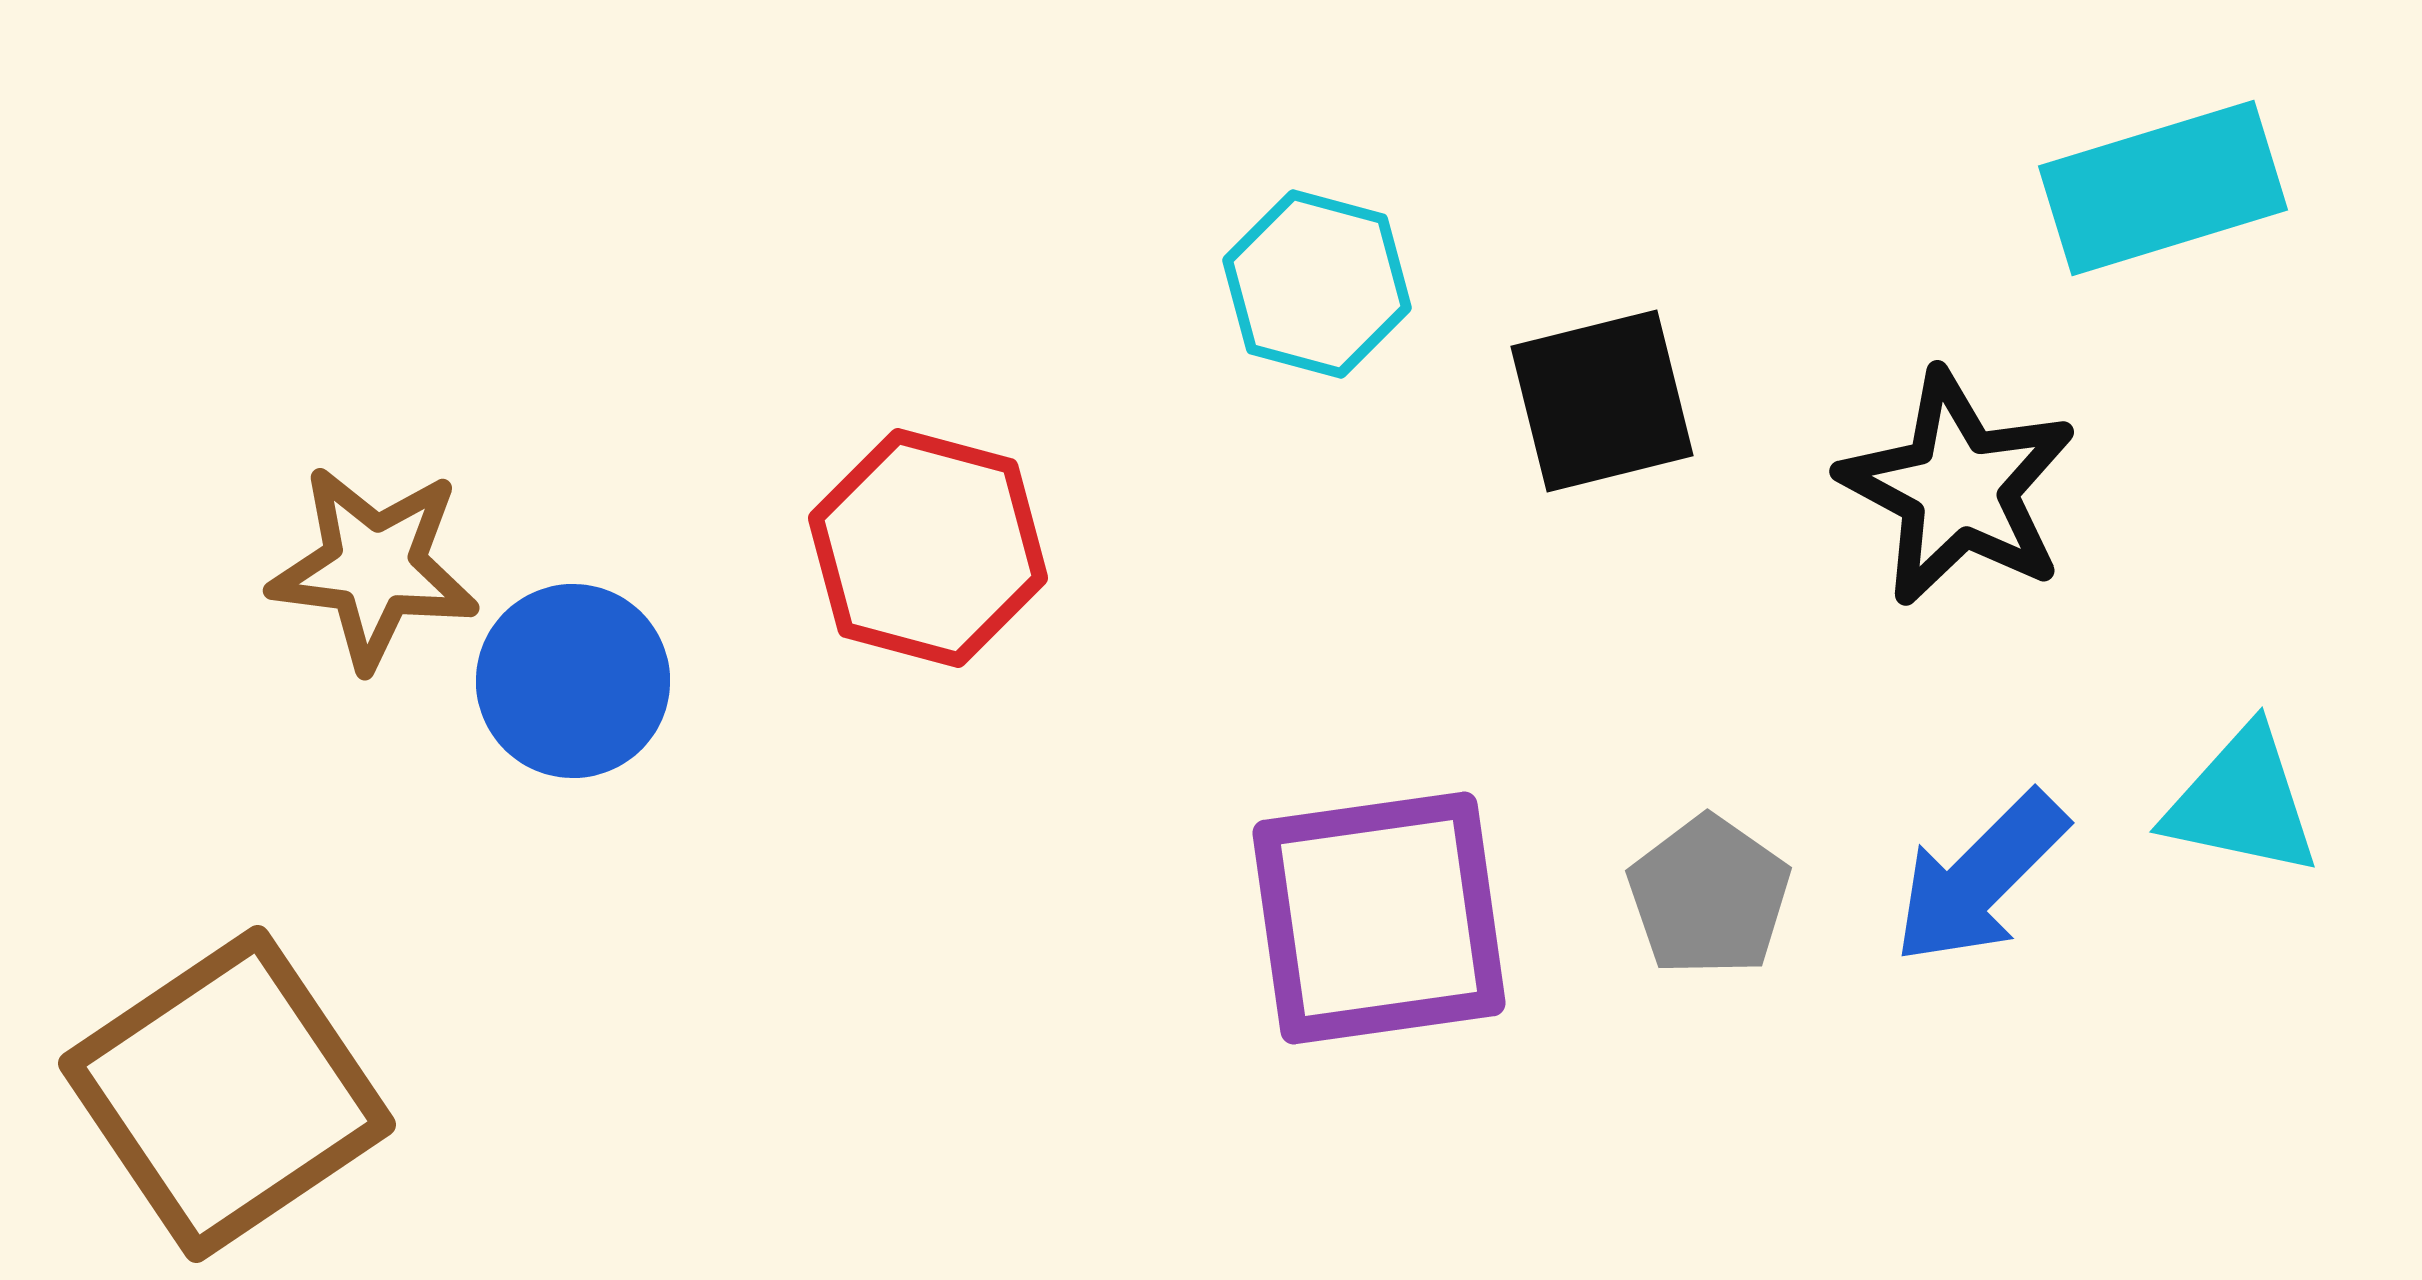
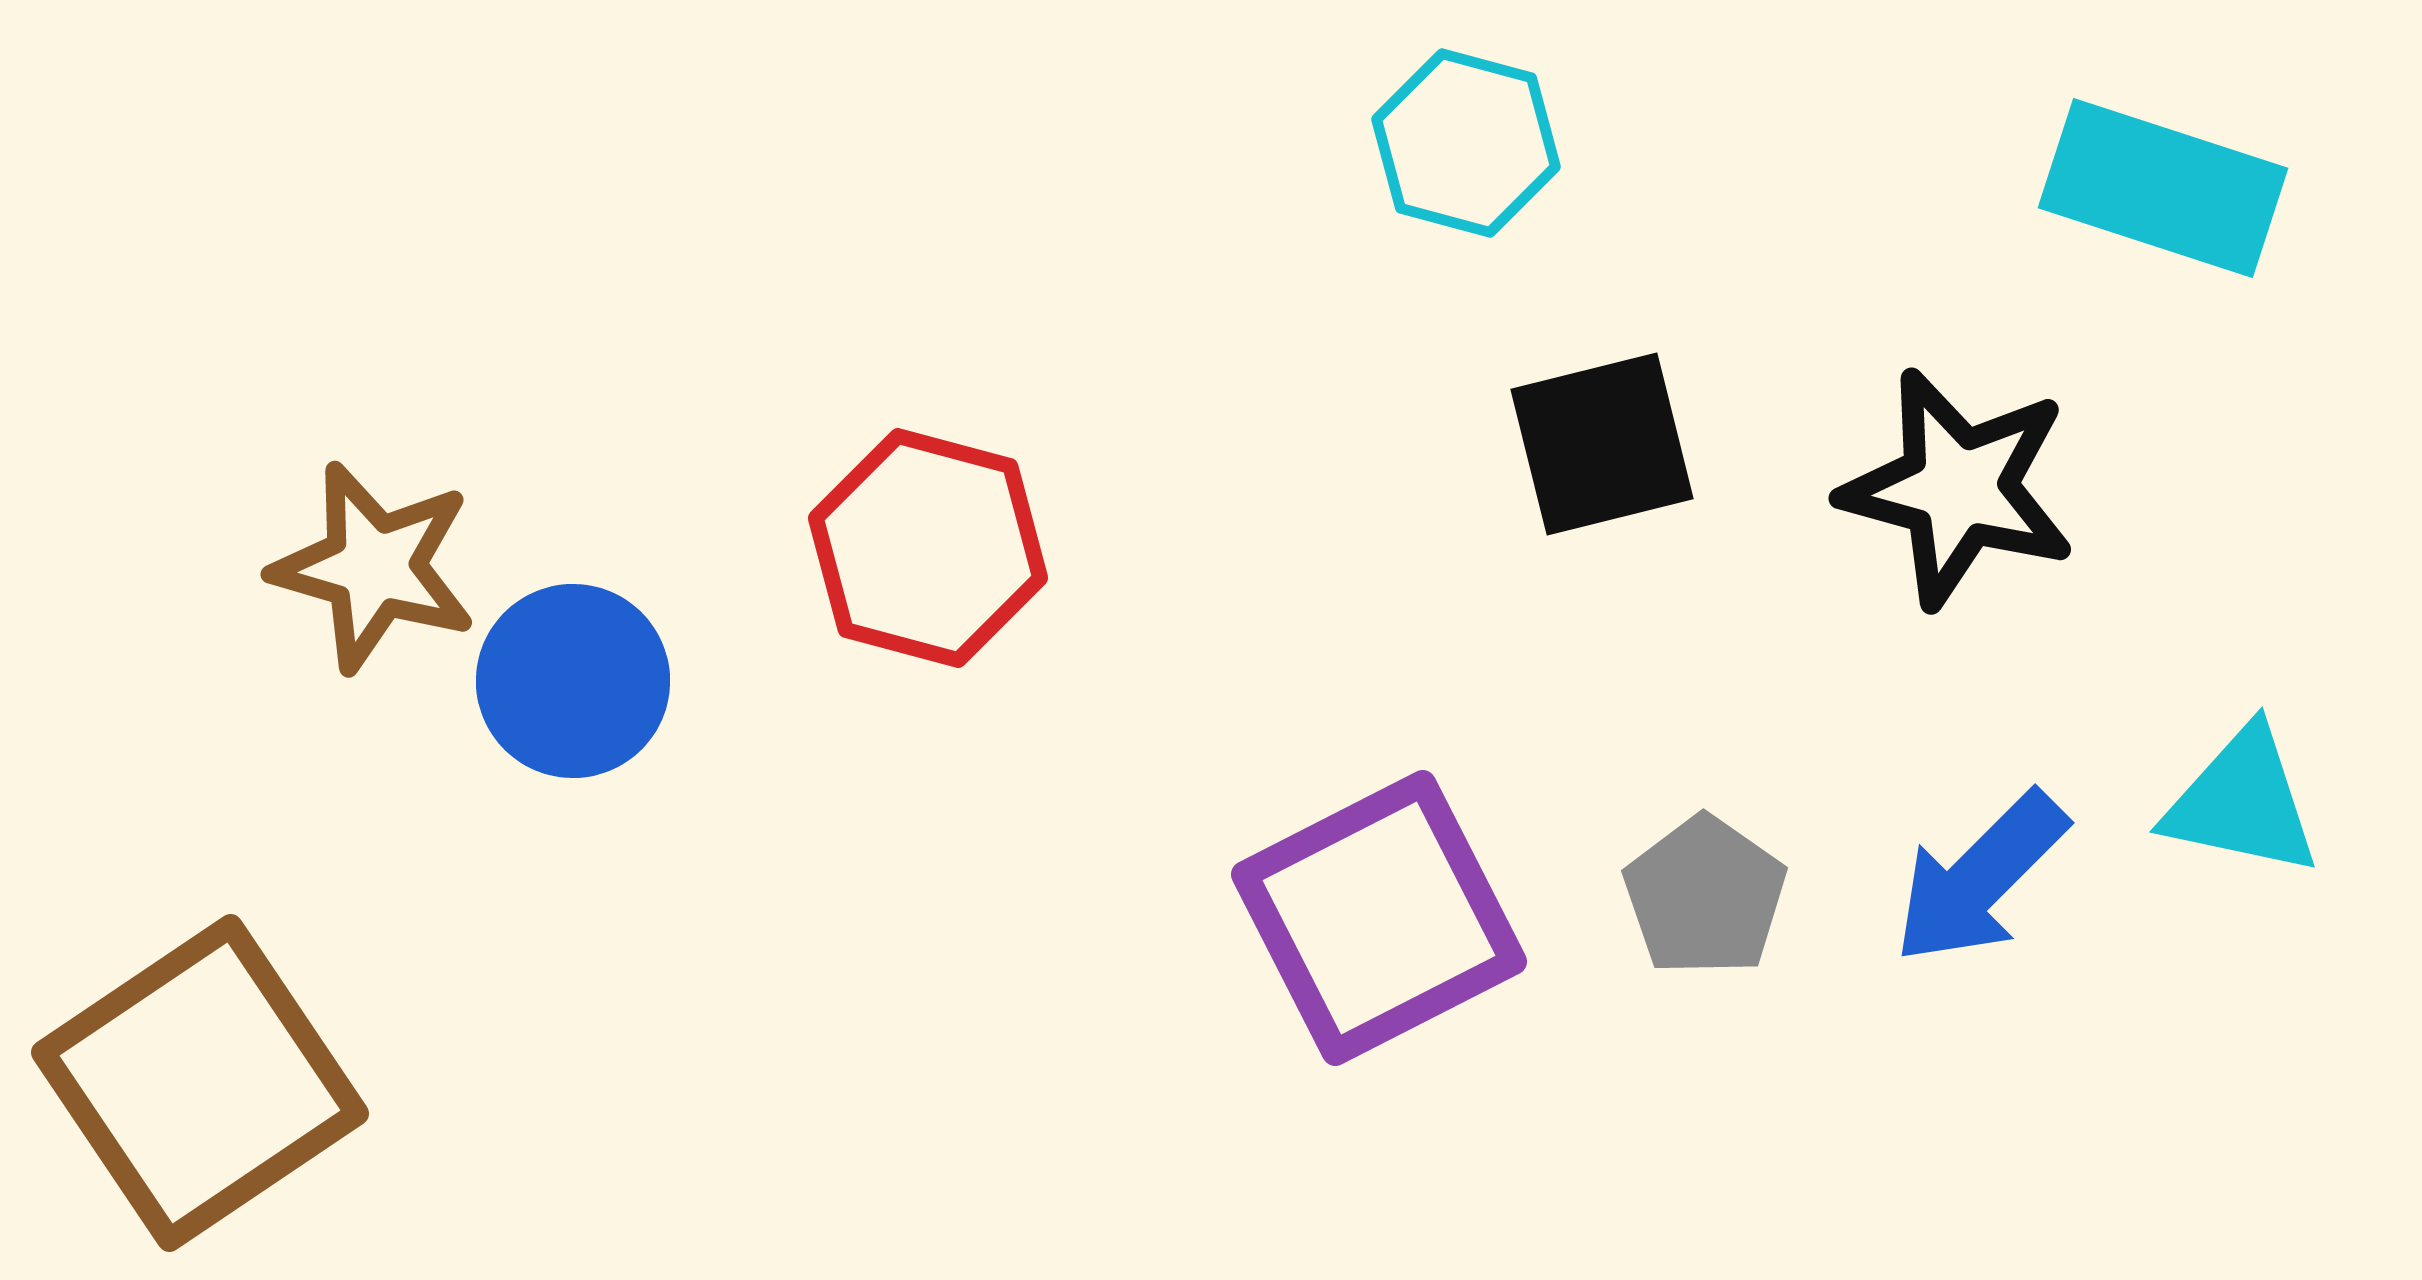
cyan rectangle: rotated 35 degrees clockwise
cyan hexagon: moved 149 px right, 141 px up
black square: moved 43 px down
black star: rotated 13 degrees counterclockwise
brown star: rotated 9 degrees clockwise
gray pentagon: moved 4 px left
purple square: rotated 19 degrees counterclockwise
brown square: moved 27 px left, 11 px up
